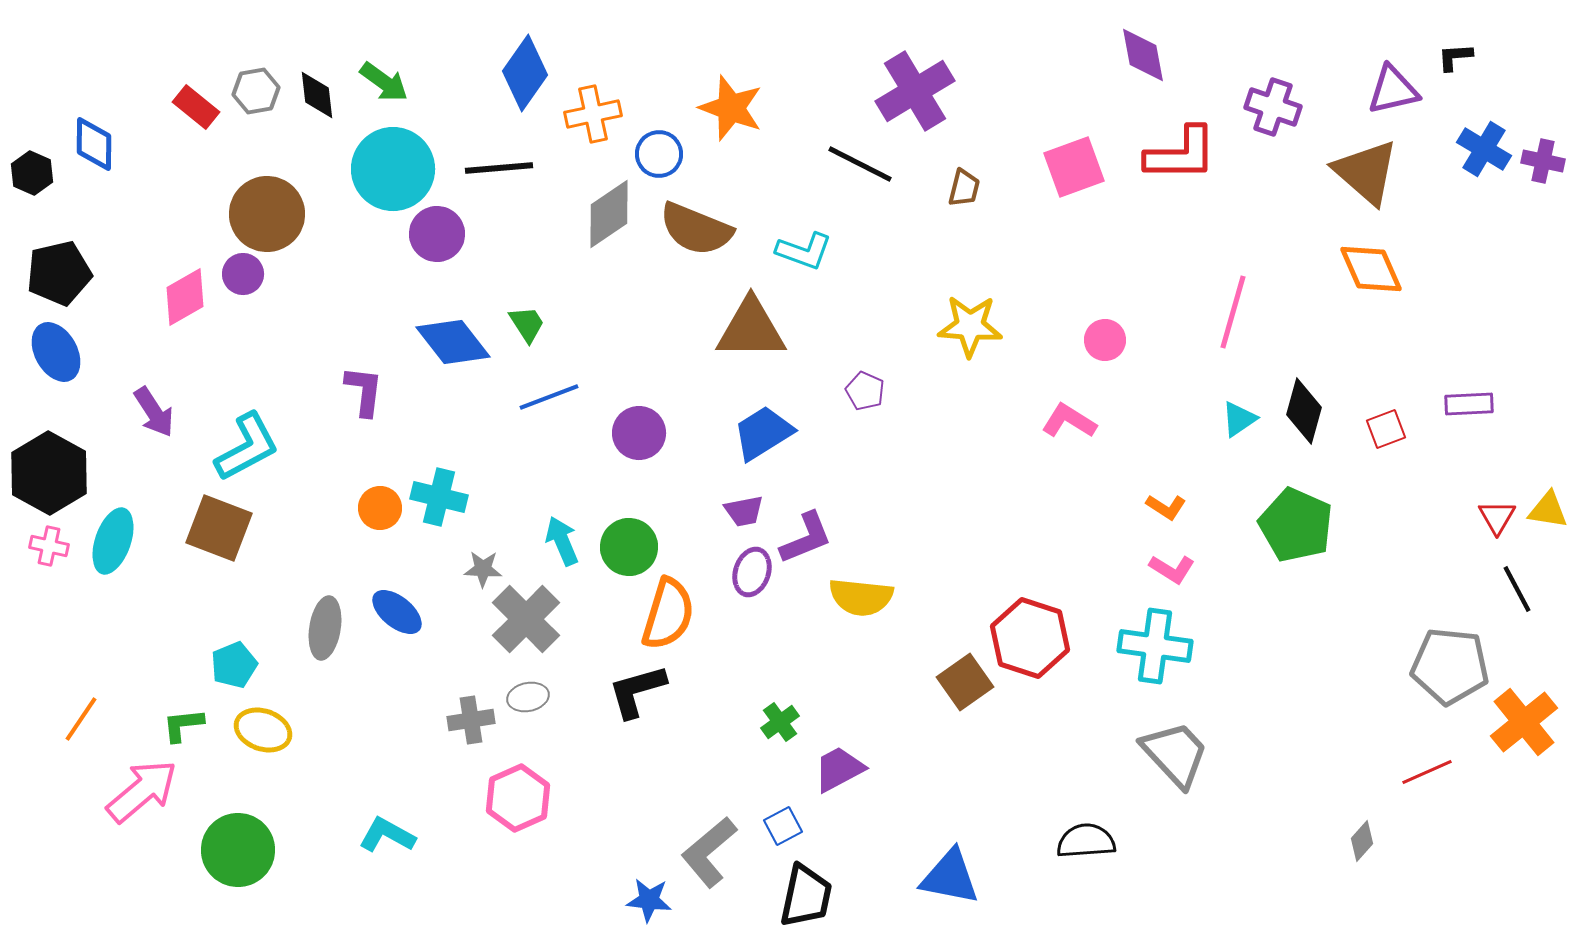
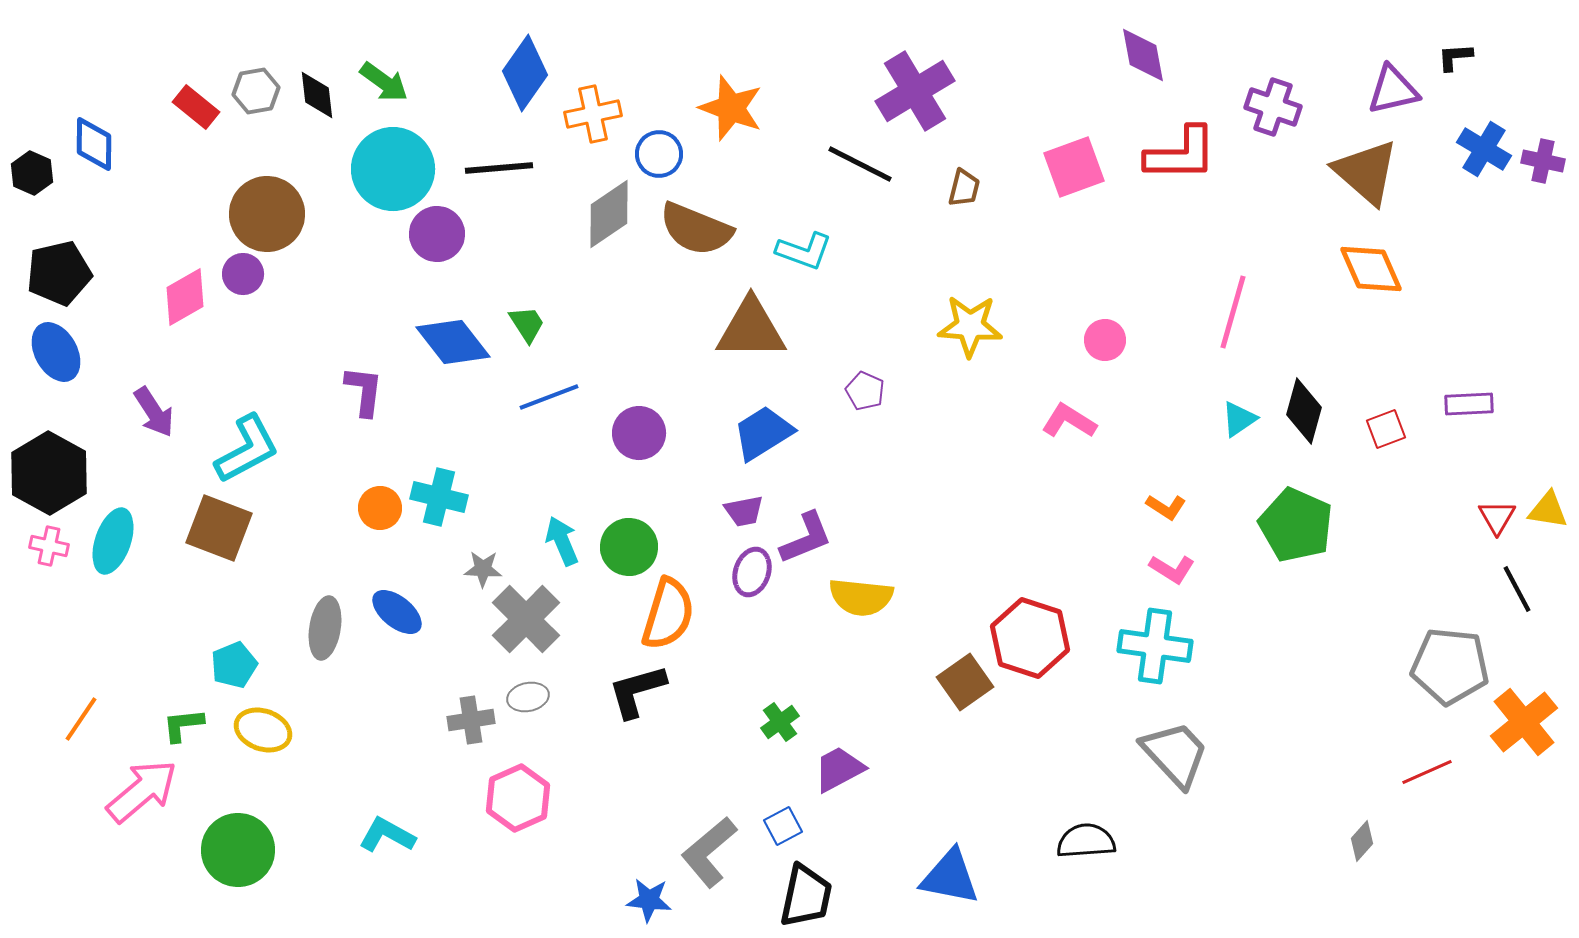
cyan L-shape at (247, 447): moved 2 px down
